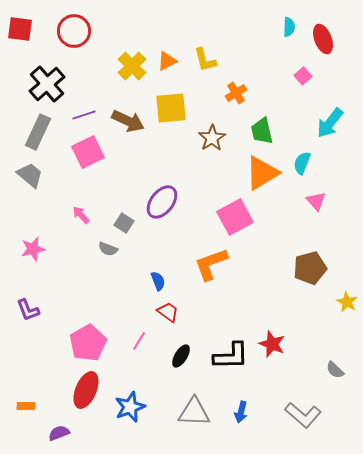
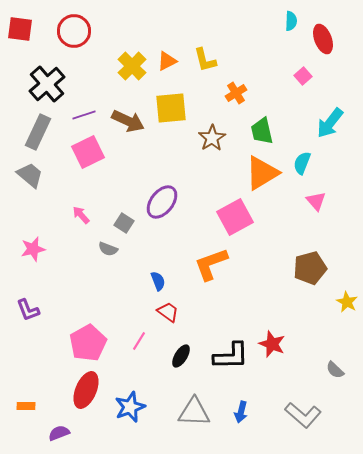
cyan semicircle at (289, 27): moved 2 px right, 6 px up
